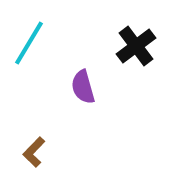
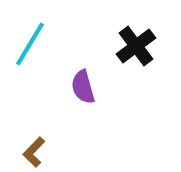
cyan line: moved 1 px right, 1 px down
